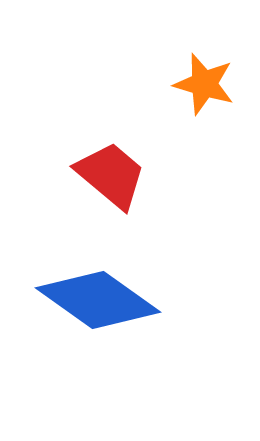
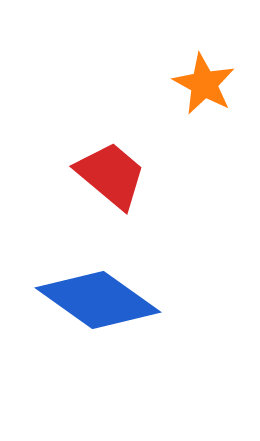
orange star: rotated 12 degrees clockwise
